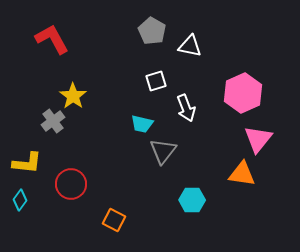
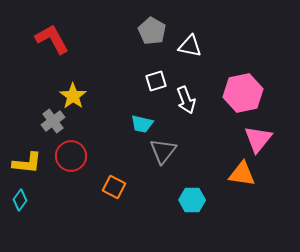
pink hexagon: rotated 12 degrees clockwise
white arrow: moved 8 px up
red circle: moved 28 px up
orange square: moved 33 px up
